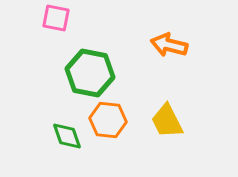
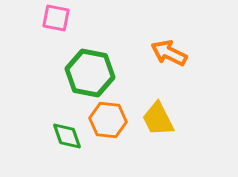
orange arrow: moved 8 px down; rotated 12 degrees clockwise
yellow trapezoid: moved 9 px left, 2 px up
